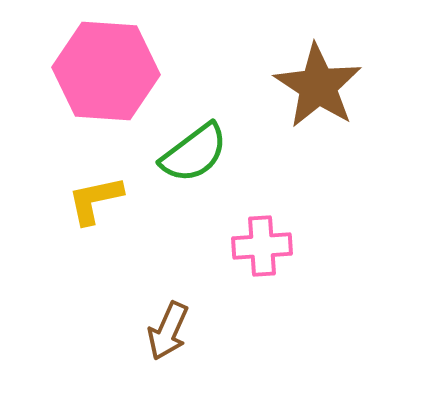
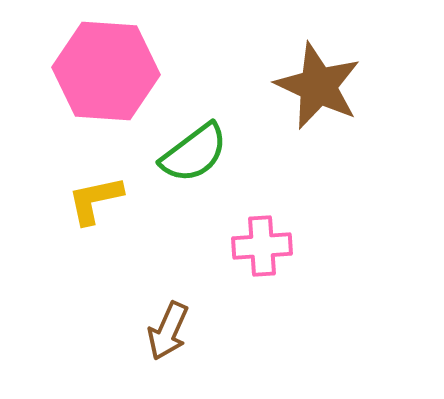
brown star: rotated 8 degrees counterclockwise
